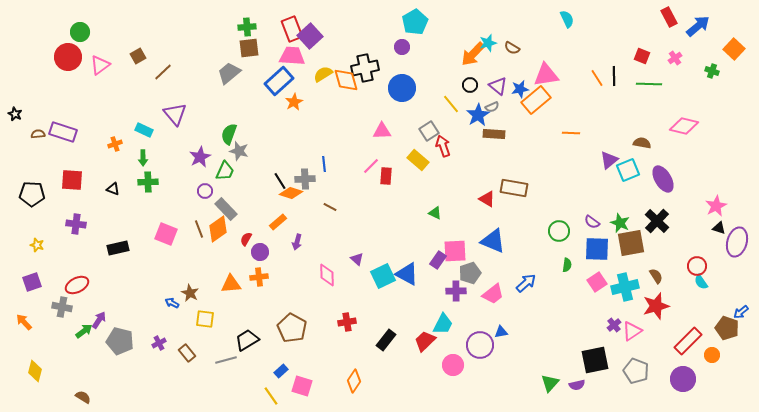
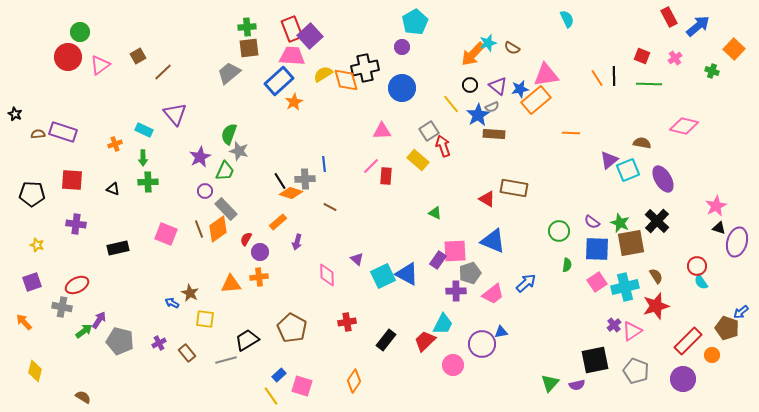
purple circle at (480, 345): moved 2 px right, 1 px up
blue rectangle at (281, 371): moved 2 px left, 4 px down
